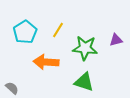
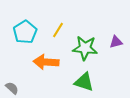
purple triangle: moved 2 px down
